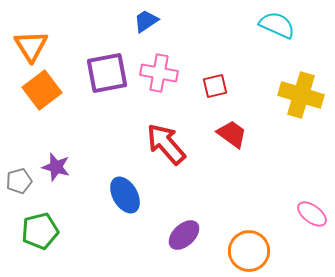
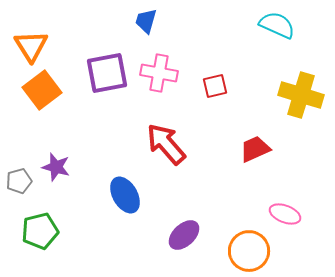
blue trapezoid: rotated 40 degrees counterclockwise
red trapezoid: moved 23 px right, 15 px down; rotated 60 degrees counterclockwise
pink ellipse: moved 27 px left; rotated 16 degrees counterclockwise
